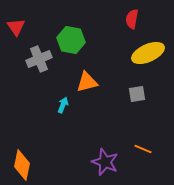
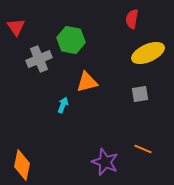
gray square: moved 3 px right
